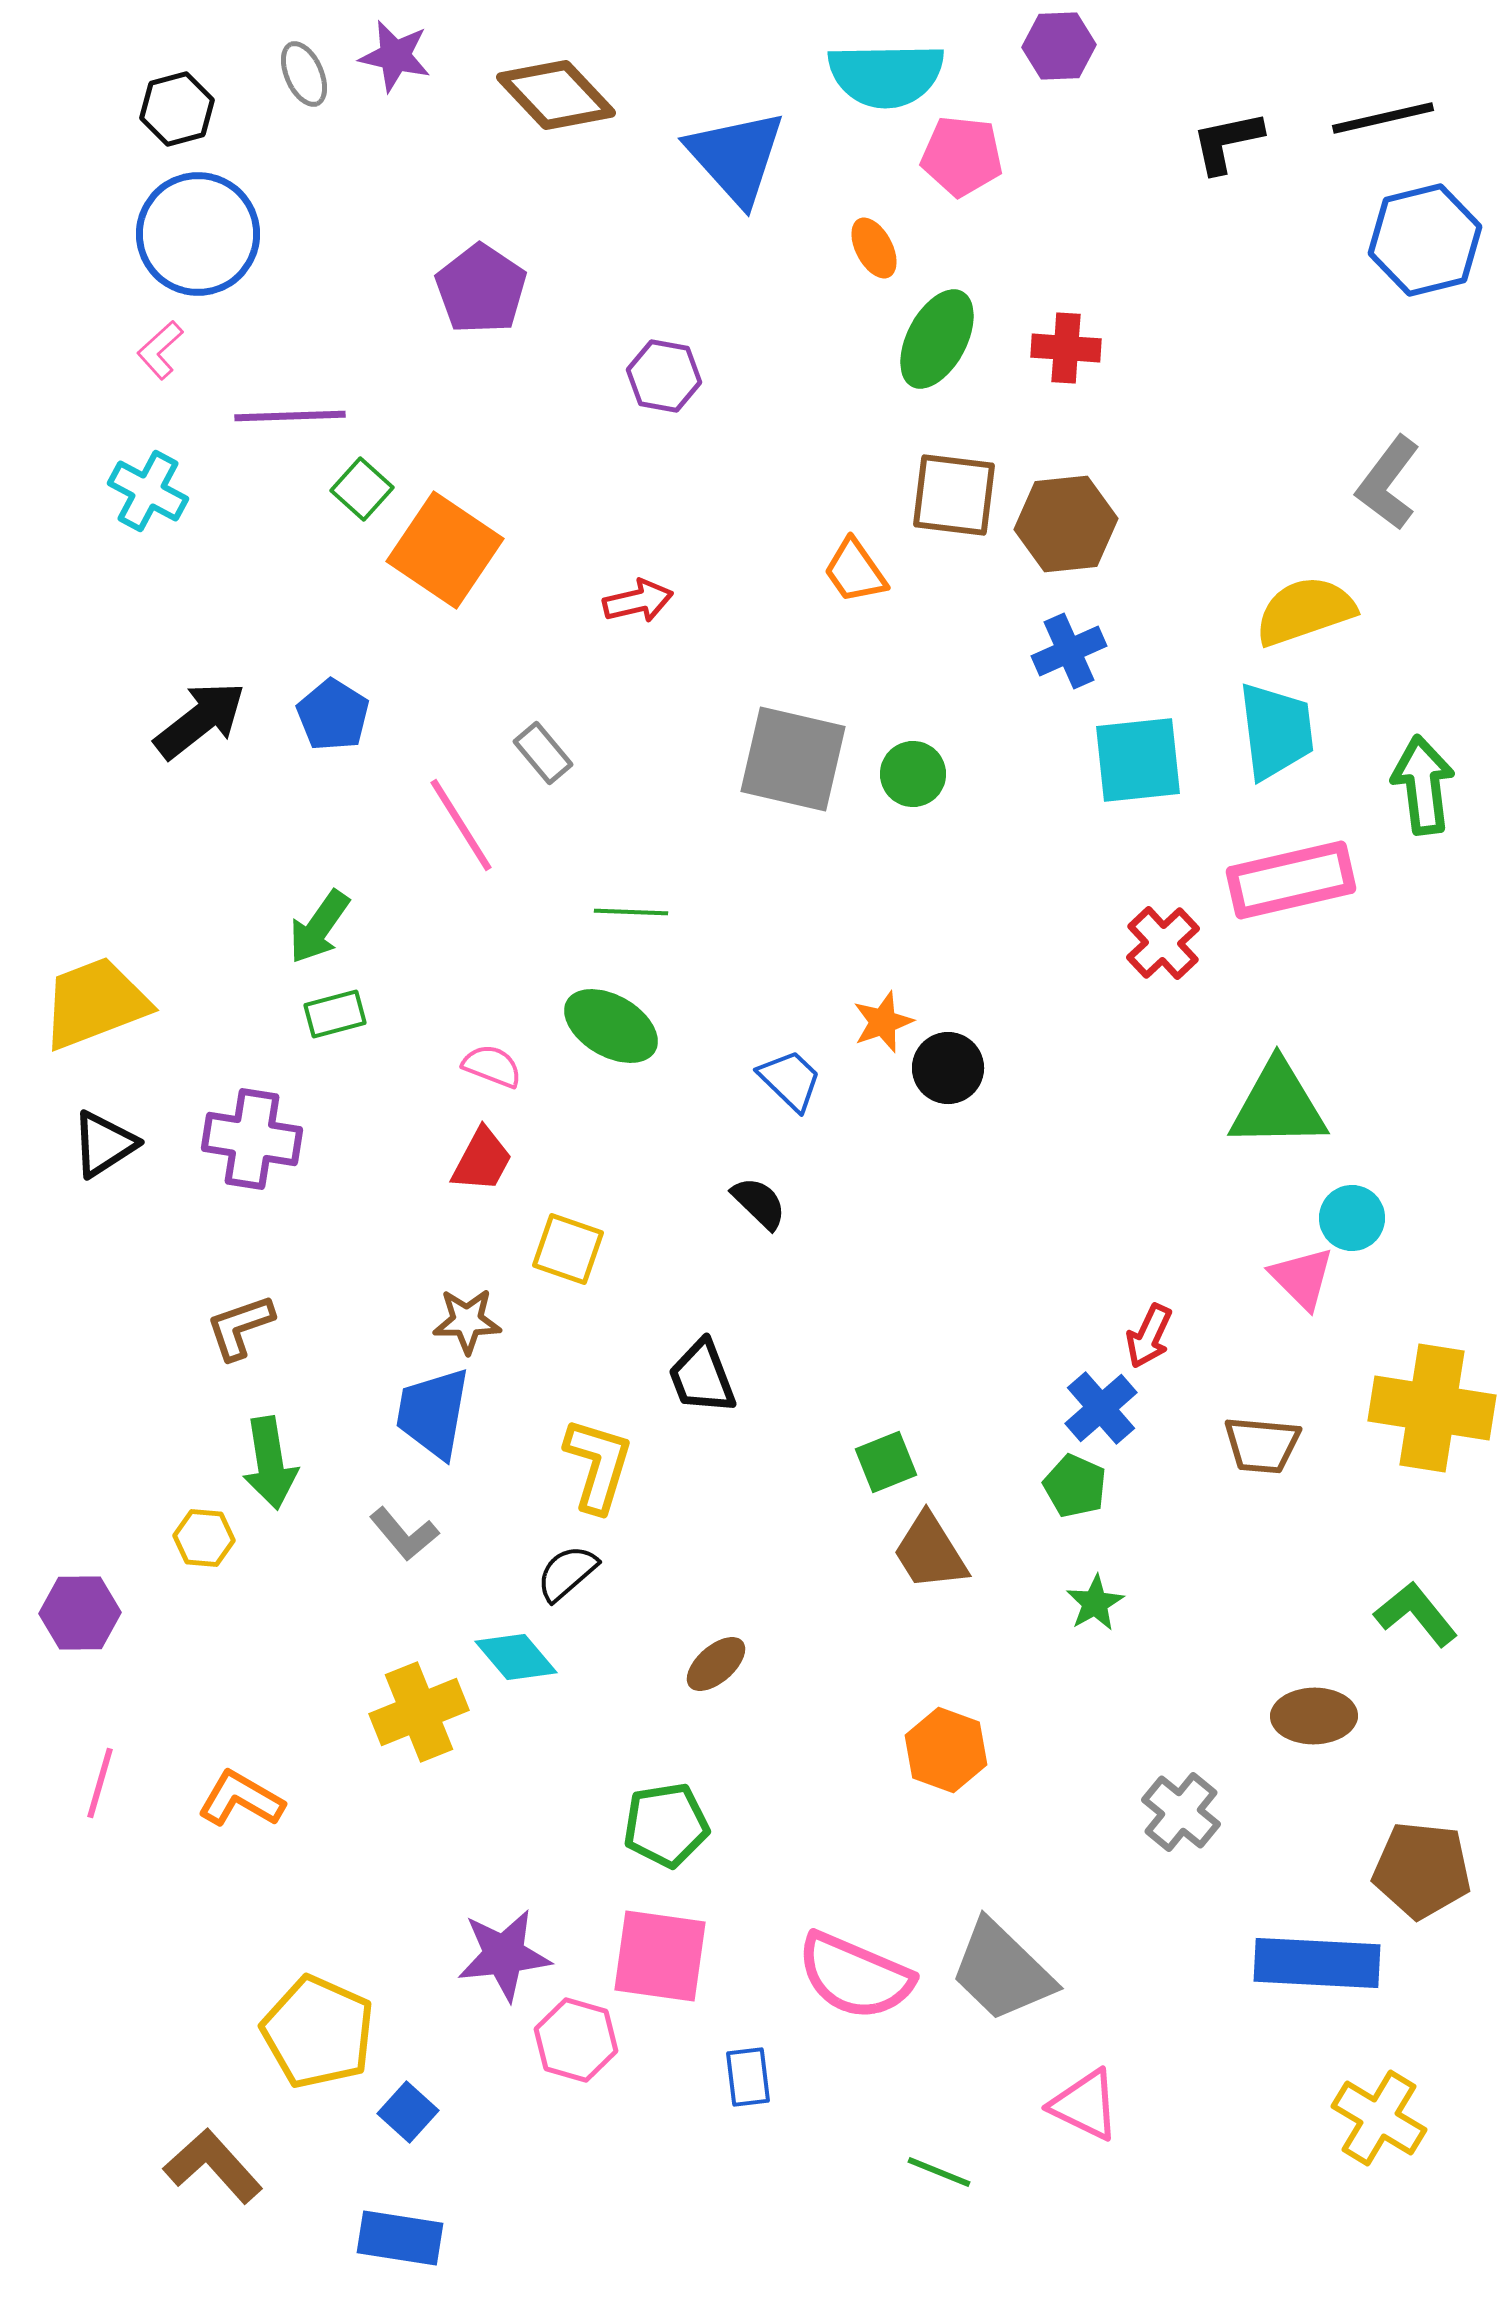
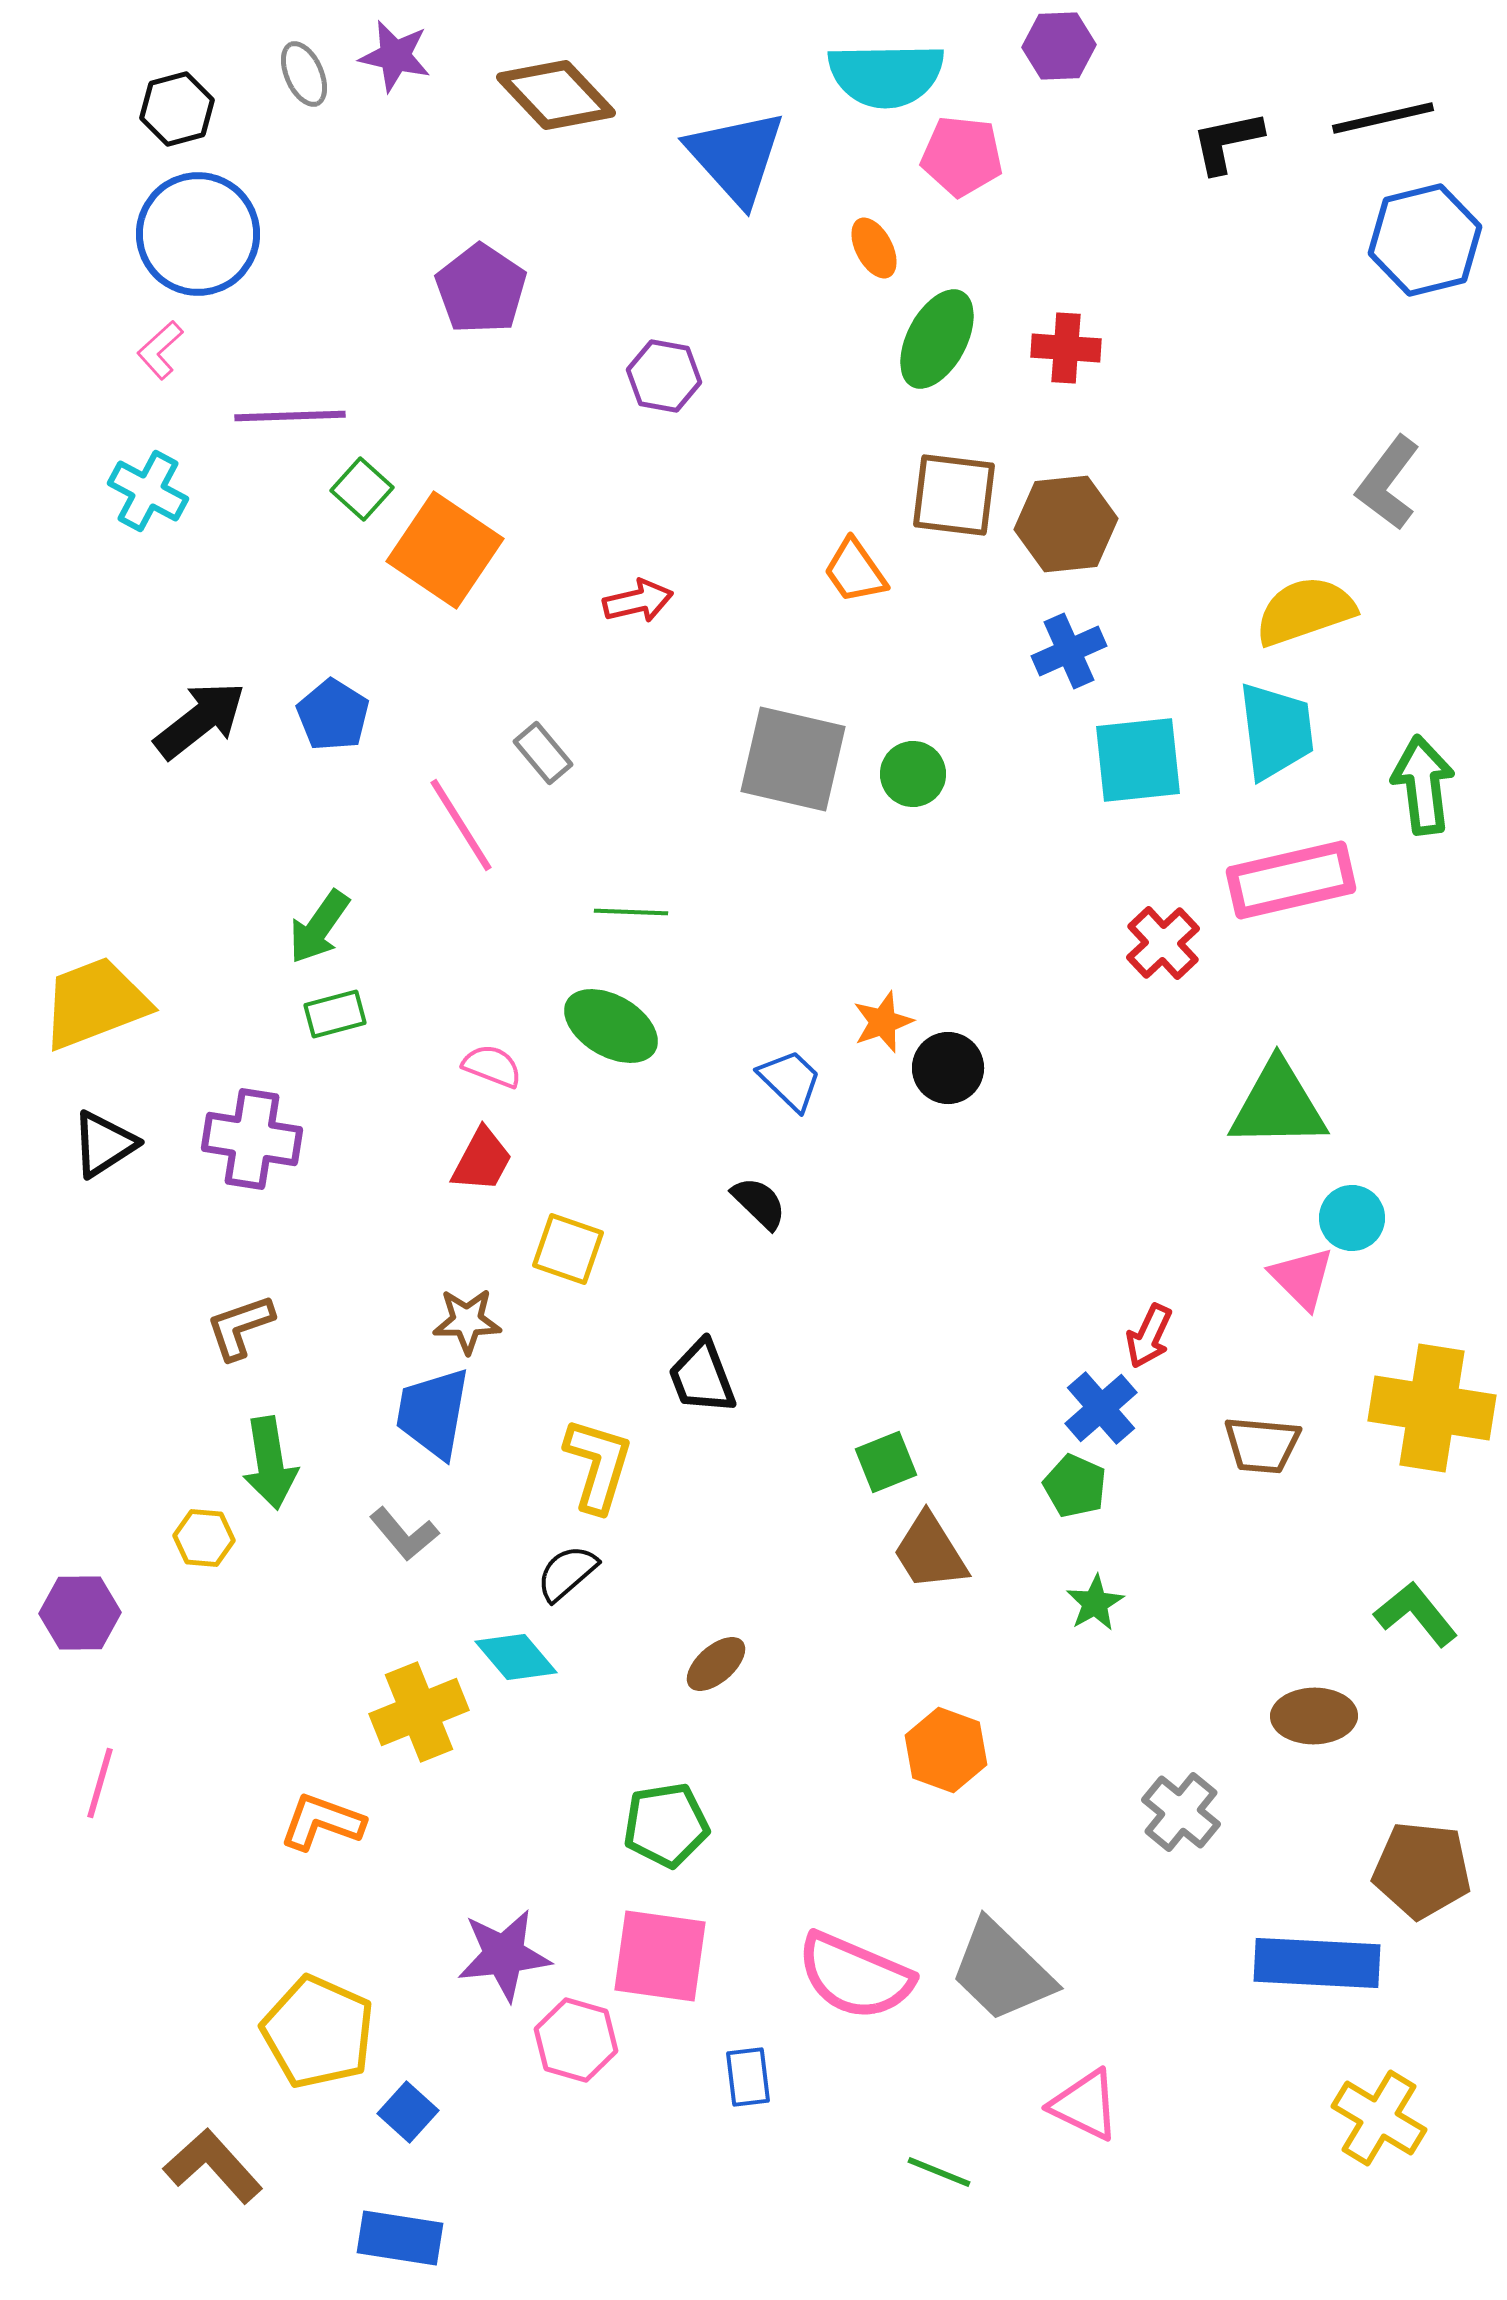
orange L-shape at (241, 1799): moved 81 px right, 23 px down; rotated 10 degrees counterclockwise
